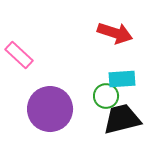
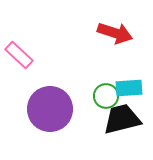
cyan rectangle: moved 7 px right, 9 px down
